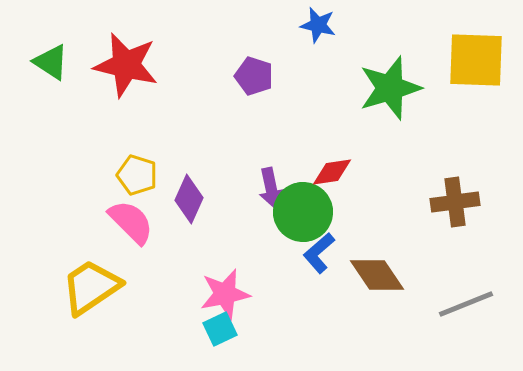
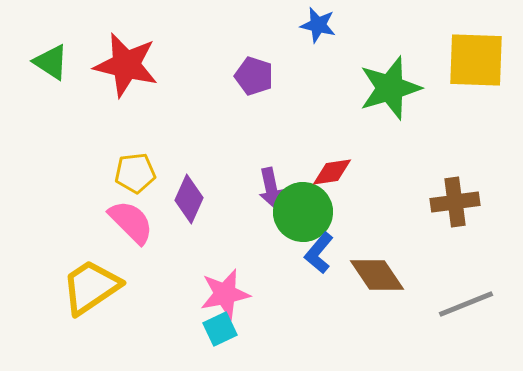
yellow pentagon: moved 2 px left, 2 px up; rotated 24 degrees counterclockwise
blue L-shape: rotated 9 degrees counterclockwise
